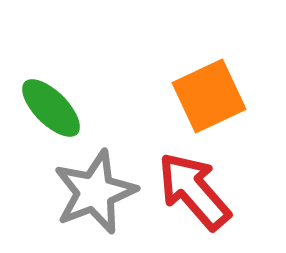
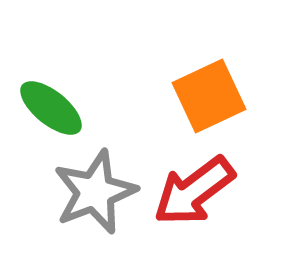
green ellipse: rotated 6 degrees counterclockwise
red arrow: rotated 86 degrees counterclockwise
